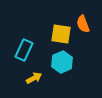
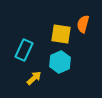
orange semicircle: rotated 36 degrees clockwise
cyan hexagon: moved 2 px left
yellow arrow: rotated 14 degrees counterclockwise
